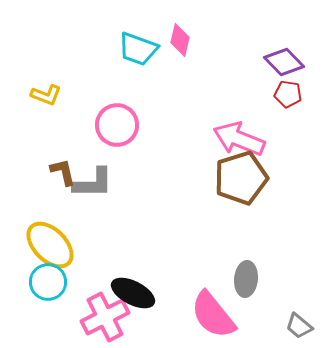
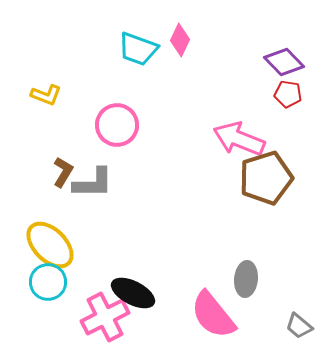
pink diamond: rotated 12 degrees clockwise
brown L-shape: rotated 44 degrees clockwise
brown pentagon: moved 25 px right
